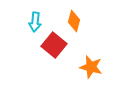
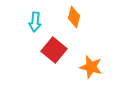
orange diamond: moved 4 px up
red square: moved 5 px down
